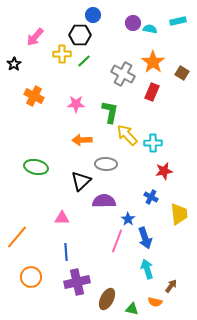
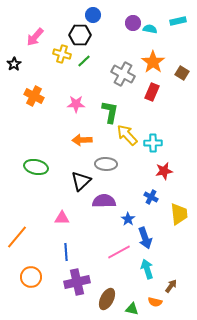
yellow cross: rotated 18 degrees clockwise
pink line: moved 2 px right, 11 px down; rotated 40 degrees clockwise
